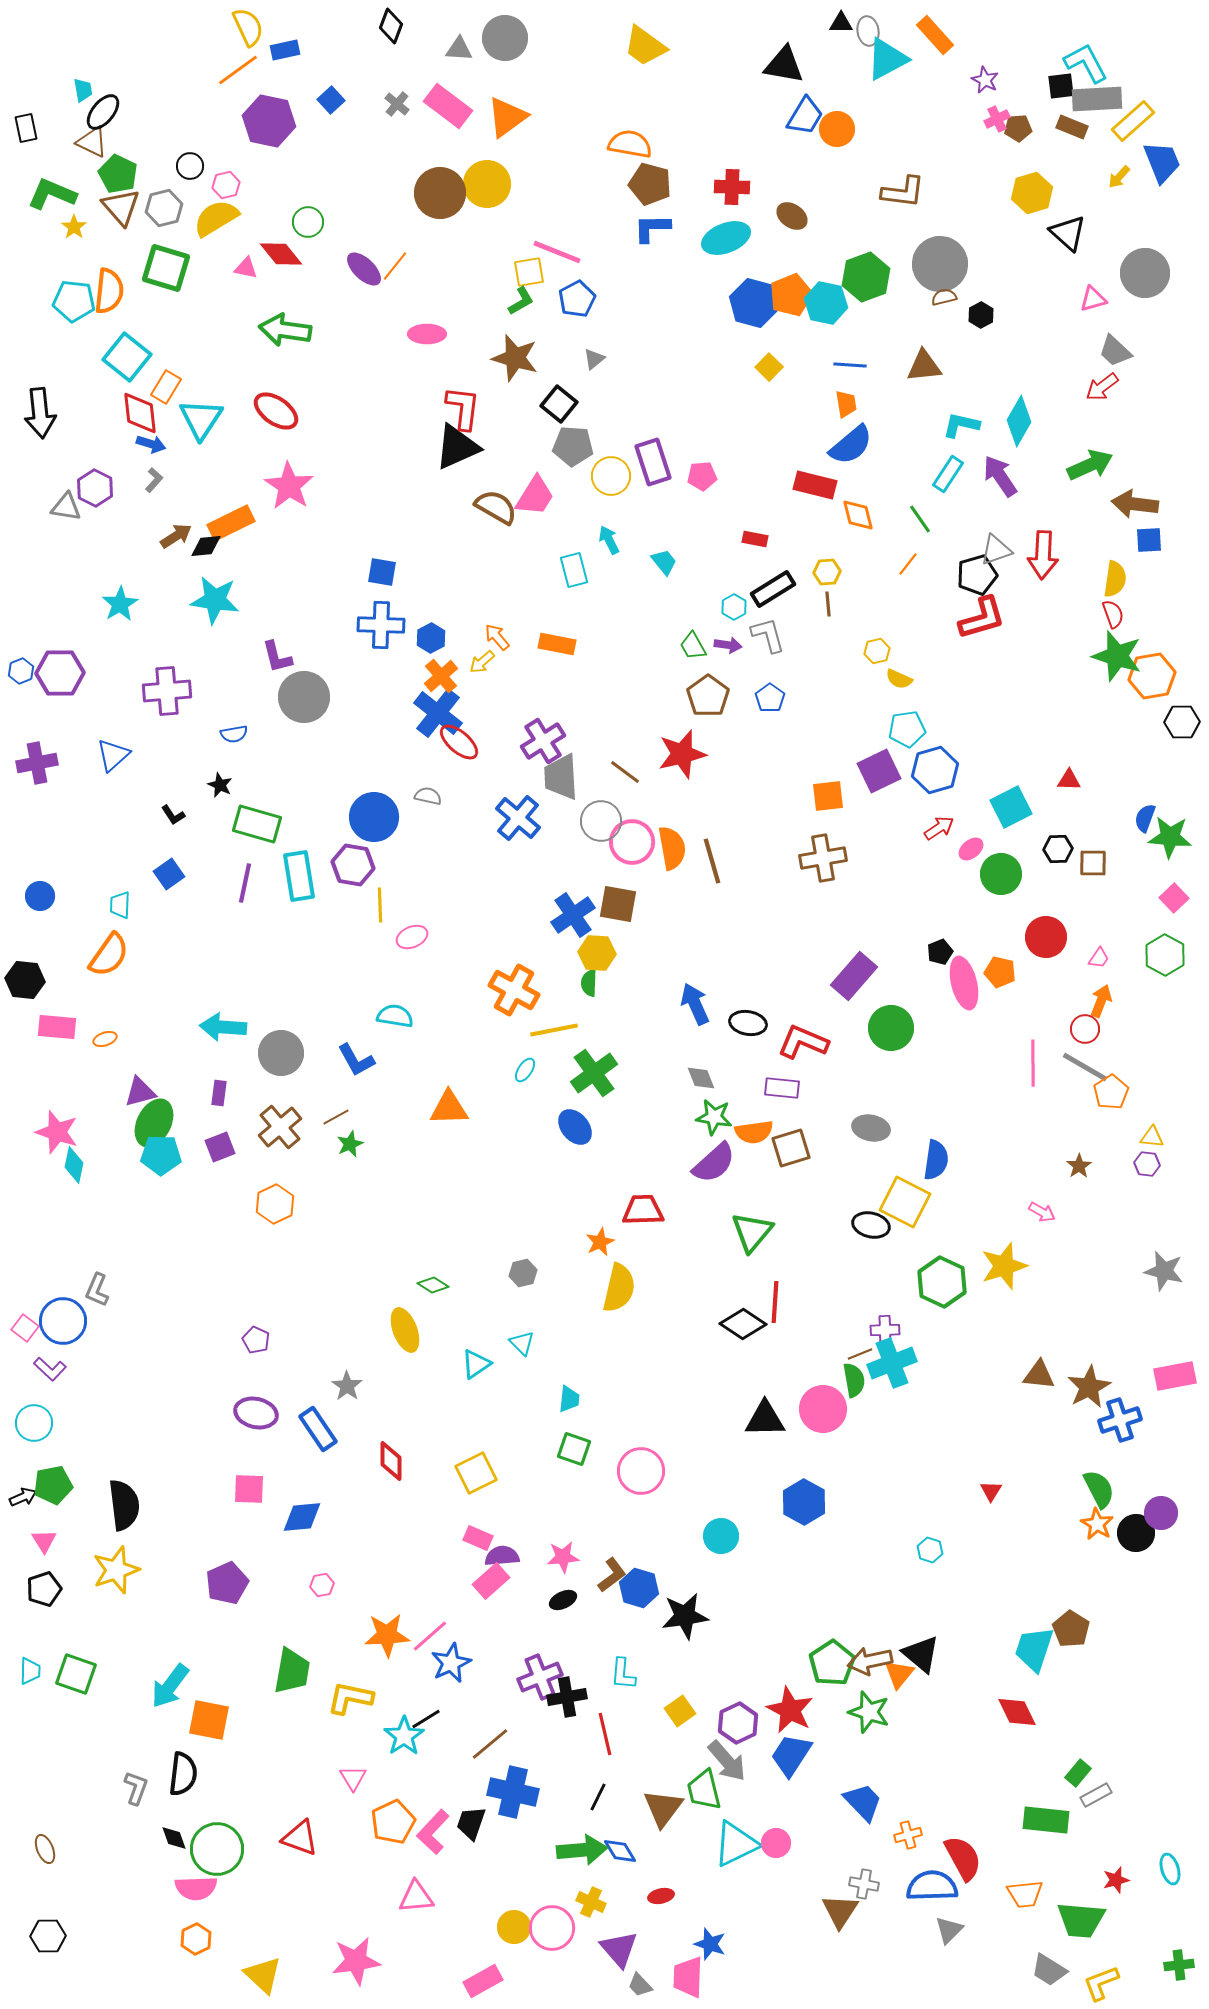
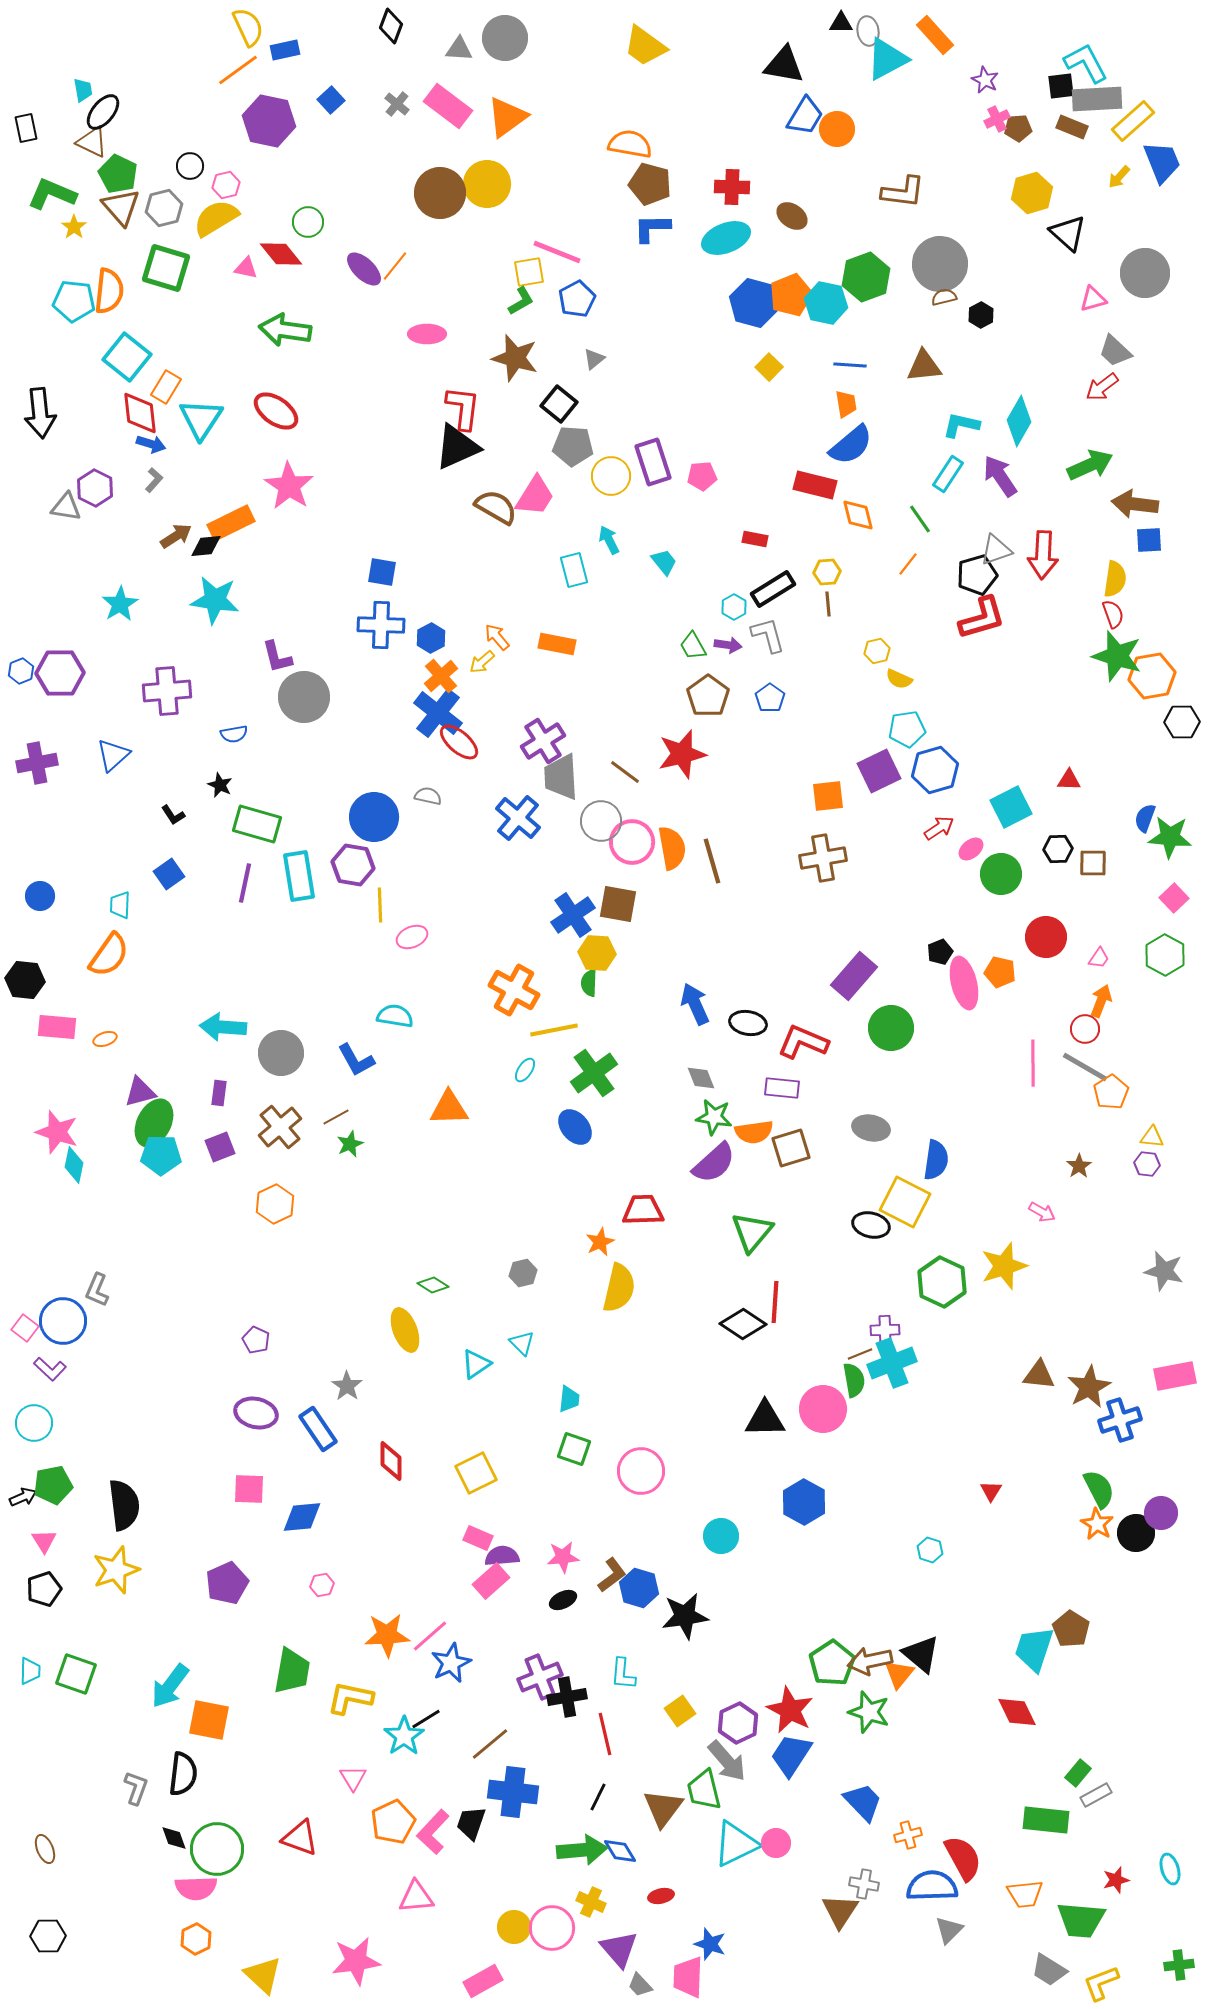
blue cross at (513, 1792): rotated 6 degrees counterclockwise
